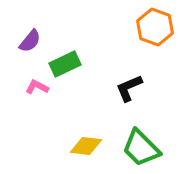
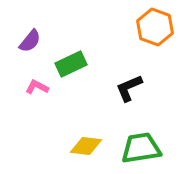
green rectangle: moved 6 px right
green trapezoid: rotated 126 degrees clockwise
